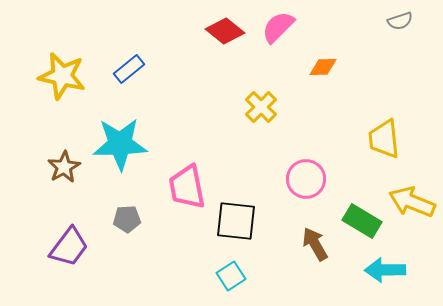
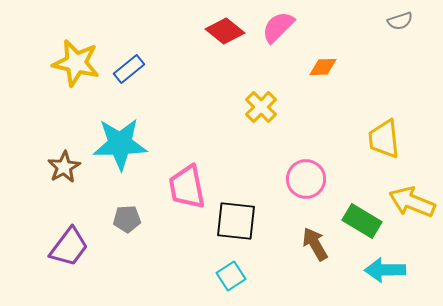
yellow star: moved 14 px right, 13 px up
